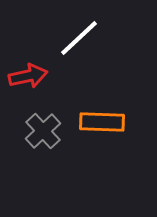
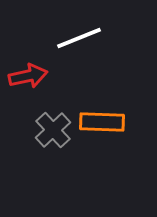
white line: rotated 21 degrees clockwise
gray cross: moved 10 px right, 1 px up
